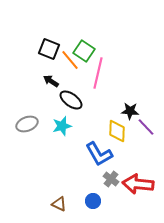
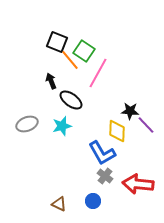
black square: moved 8 px right, 7 px up
pink line: rotated 16 degrees clockwise
black arrow: rotated 35 degrees clockwise
purple line: moved 2 px up
blue L-shape: moved 3 px right, 1 px up
gray cross: moved 6 px left, 3 px up
